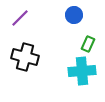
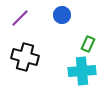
blue circle: moved 12 px left
